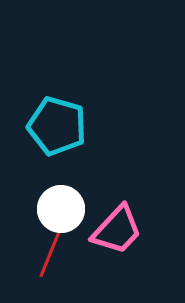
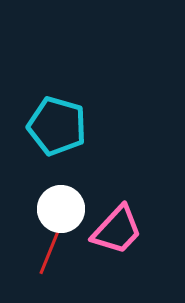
red line: moved 3 px up
